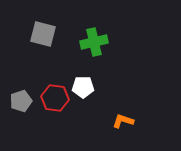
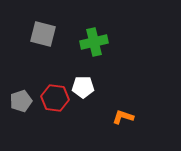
orange L-shape: moved 4 px up
